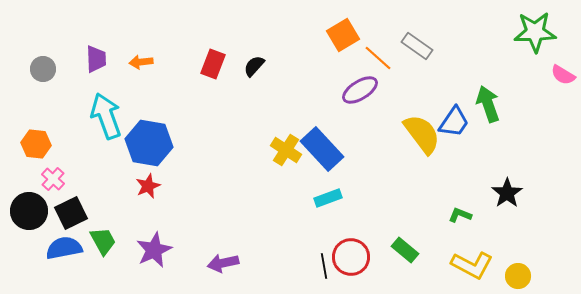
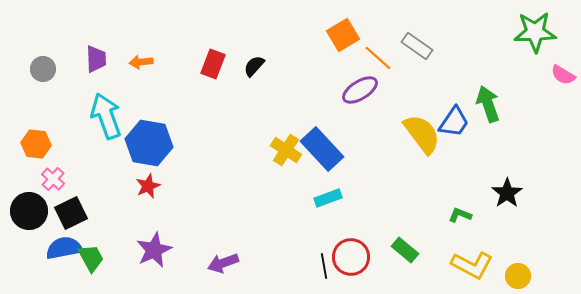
green trapezoid: moved 12 px left, 17 px down
purple arrow: rotated 8 degrees counterclockwise
